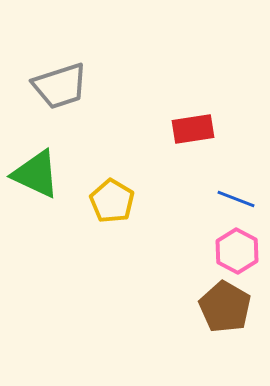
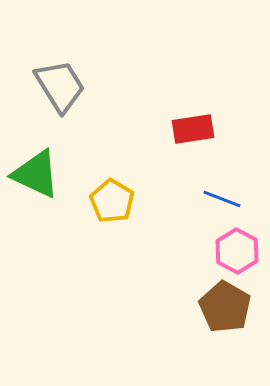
gray trapezoid: rotated 104 degrees counterclockwise
blue line: moved 14 px left
